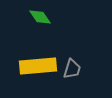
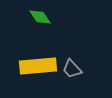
gray trapezoid: rotated 120 degrees clockwise
